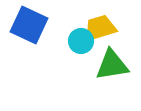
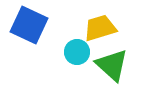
cyan circle: moved 4 px left, 11 px down
green triangle: rotated 51 degrees clockwise
